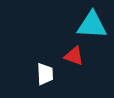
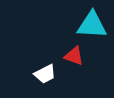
white trapezoid: rotated 65 degrees clockwise
